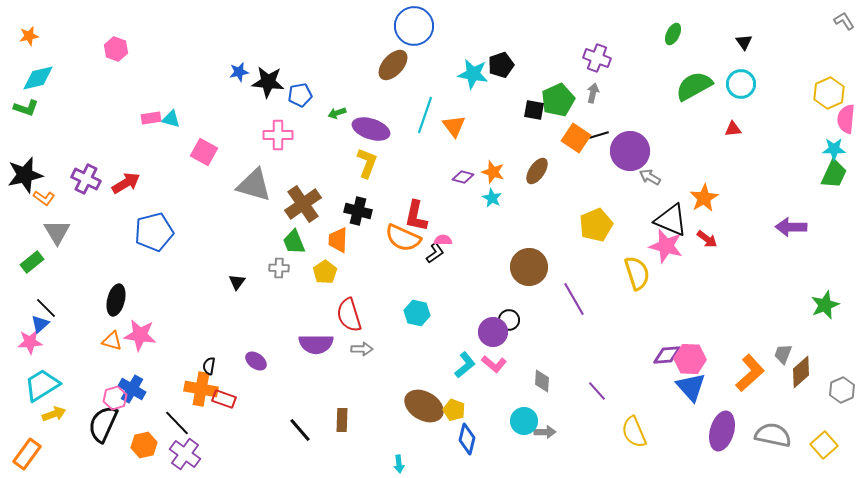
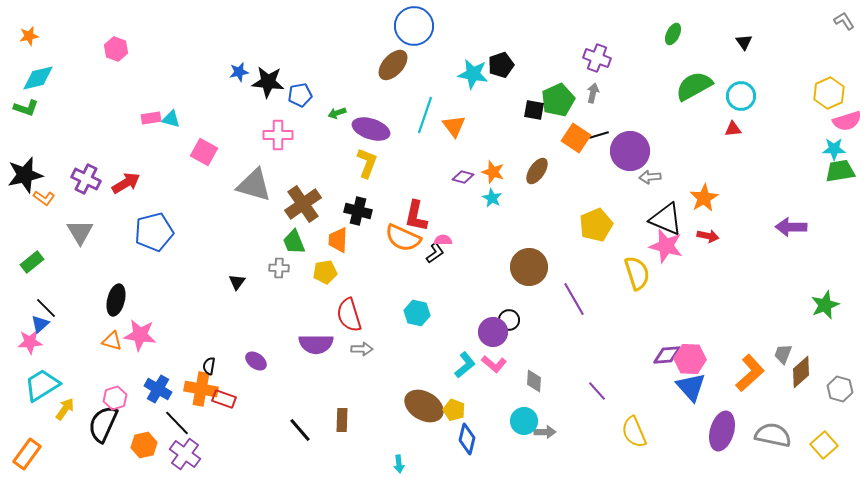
cyan circle at (741, 84): moved 12 px down
pink semicircle at (846, 119): moved 1 px right, 2 px down; rotated 112 degrees counterclockwise
green trapezoid at (834, 174): moved 6 px right, 3 px up; rotated 124 degrees counterclockwise
gray arrow at (650, 177): rotated 35 degrees counterclockwise
black triangle at (671, 220): moved 5 px left, 1 px up
gray triangle at (57, 232): moved 23 px right
red arrow at (707, 239): moved 1 px right, 3 px up; rotated 25 degrees counterclockwise
yellow pentagon at (325, 272): rotated 25 degrees clockwise
gray diamond at (542, 381): moved 8 px left
blue cross at (132, 389): moved 26 px right
gray hexagon at (842, 390): moved 2 px left, 1 px up; rotated 20 degrees counterclockwise
yellow arrow at (54, 414): moved 11 px right, 5 px up; rotated 35 degrees counterclockwise
